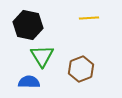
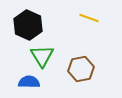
yellow line: rotated 24 degrees clockwise
black hexagon: rotated 12 degrees clockwise
brown hexagon: rotated 10 degrees clockwise
